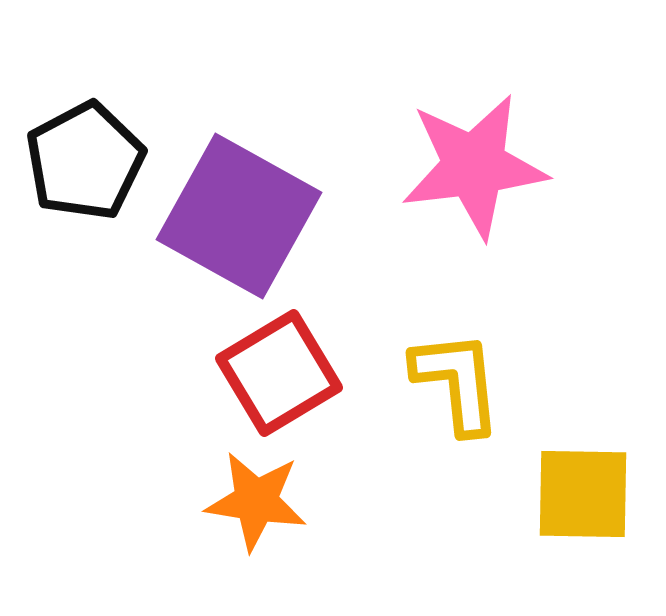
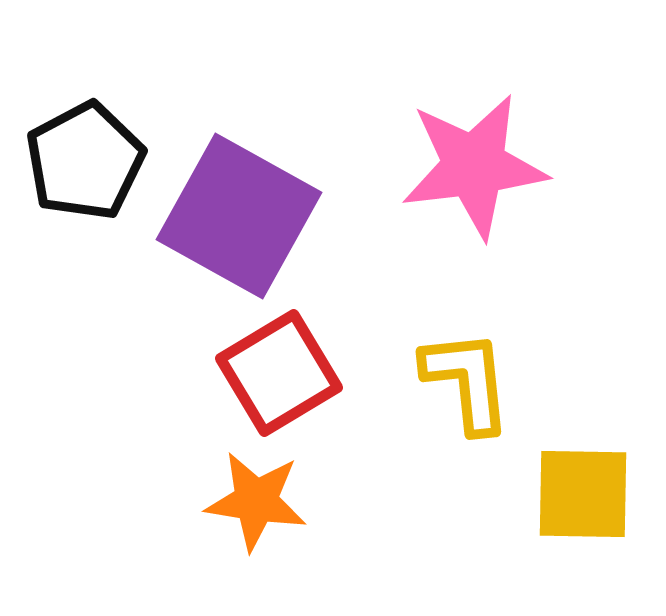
yellow L-shape: moved 10 px right, 1 px up
